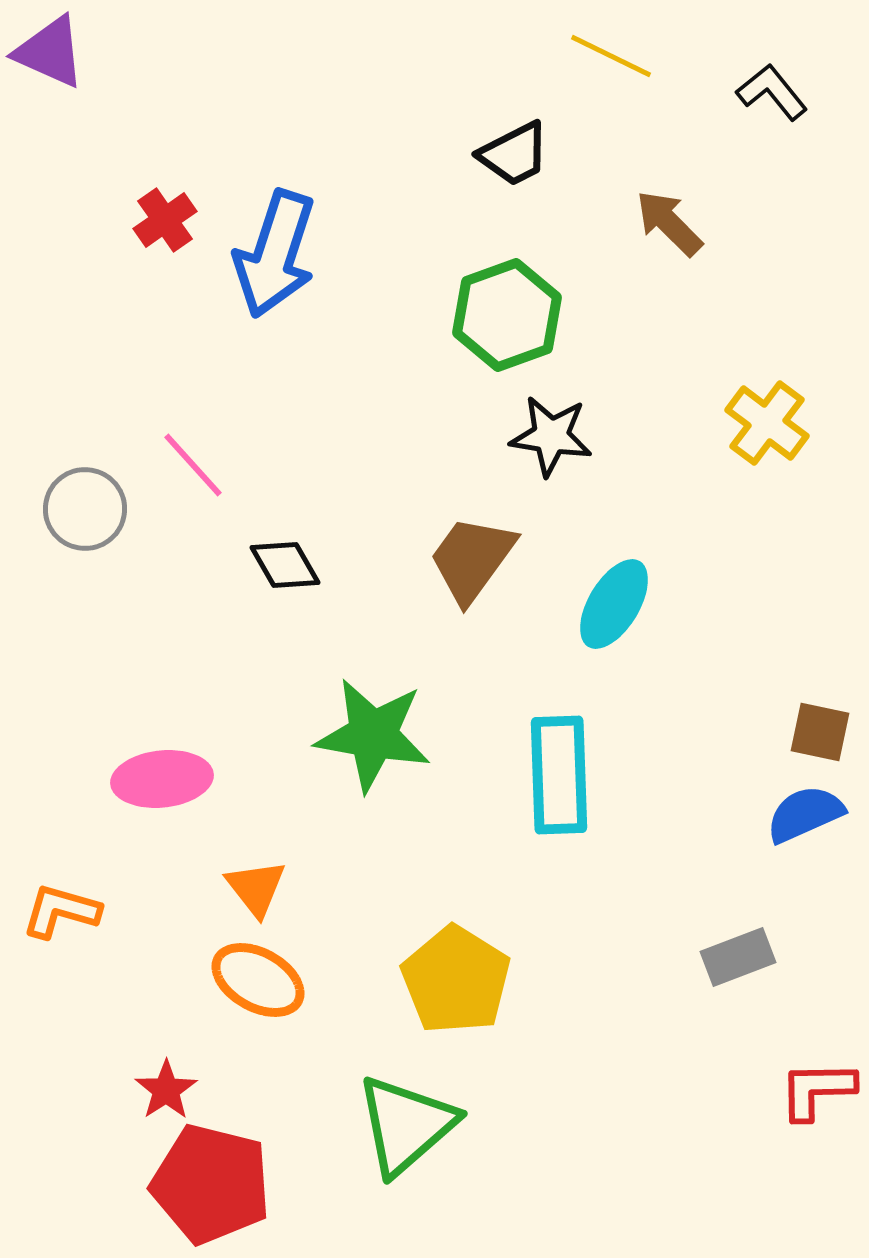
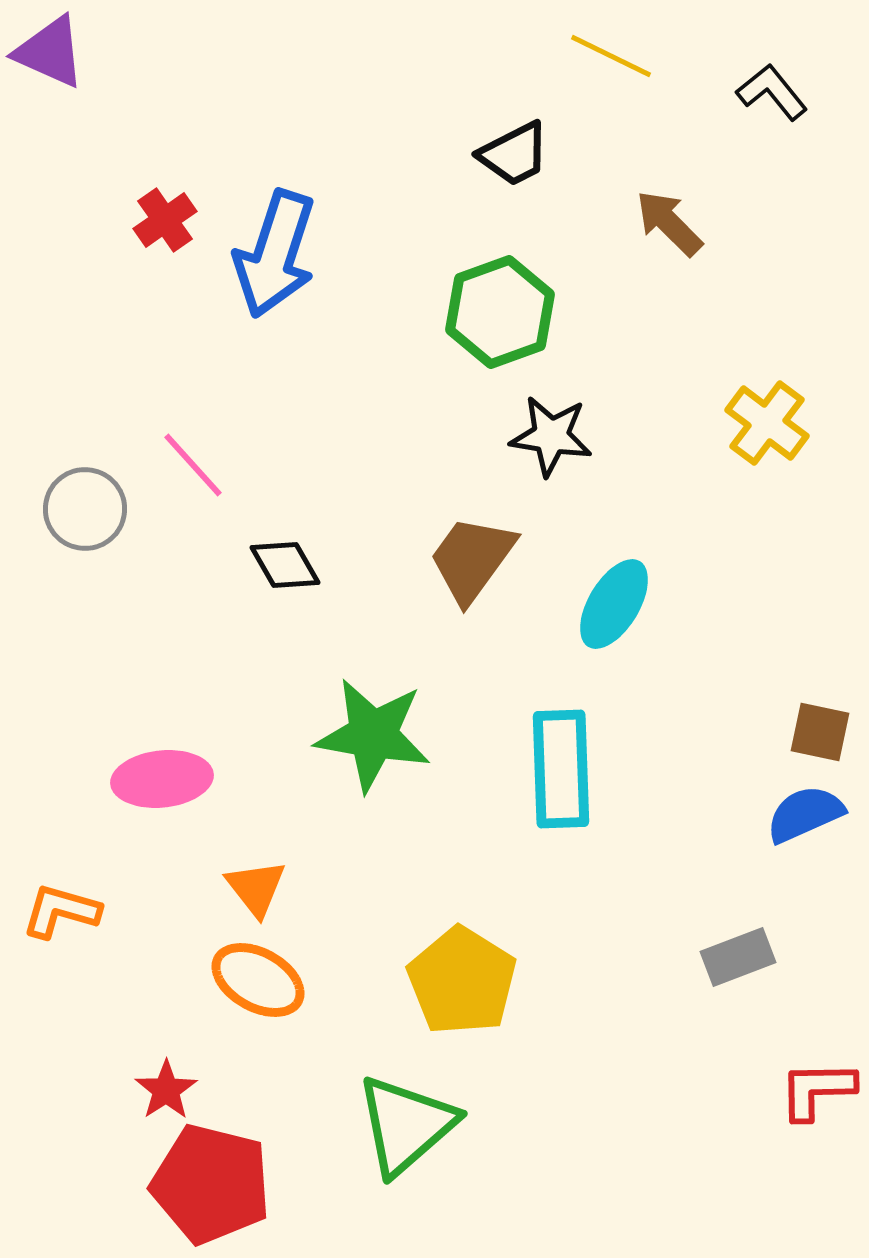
green hexagon: moved 7 px left, 3 px up
cyan rectangle: moved 2 px right, 6 px up
yellow pentagon: moved 6 px right, 1 px down
